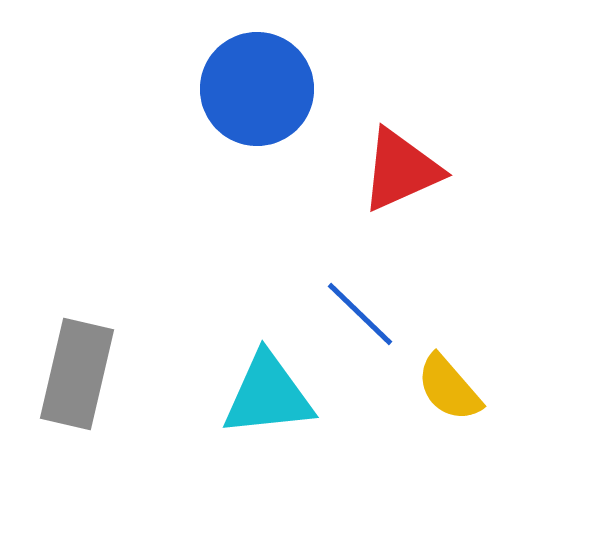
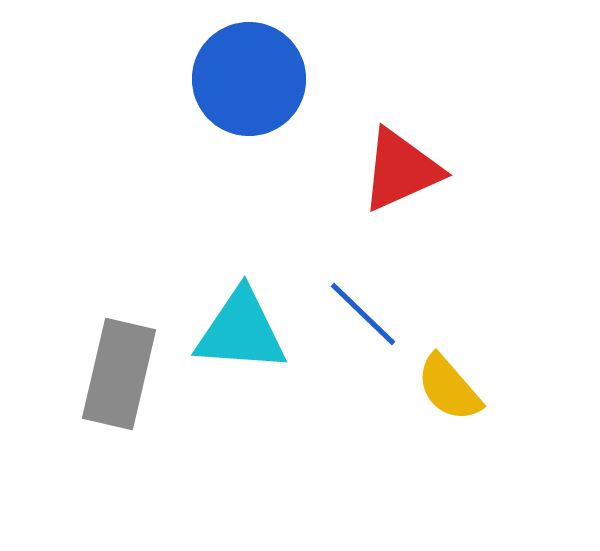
blue circle: moved 8 px left, 10 px up
blue line: moved 3 px right
gray rectangle: moved 42 px right
cyan triangle: moved 27 px left, 64 px up; rotated 10 degrees clockwise
